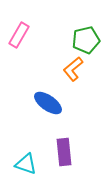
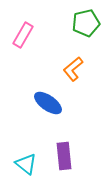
pink rectangle: moved 4 px right
green pentagon: moved 17 px up
purple rectangle: moved 4 px down
cyan triangle: rotated 20 degrees clockwise
